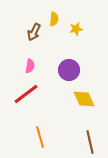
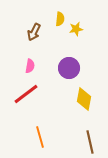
yellow semicircle: moved 6 px right
purple circle: moved 2 px up
yellow diamond: rotated 35 degrees clockwise
